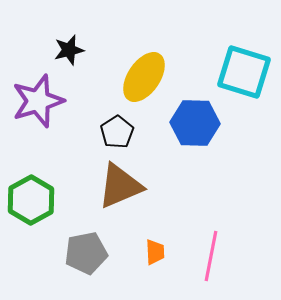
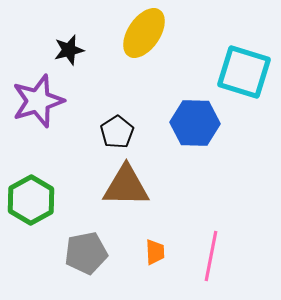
yellow ellipse: moved 44 px up
brown triangle: moved 6 px right; rotated 24 degrees clockwise
